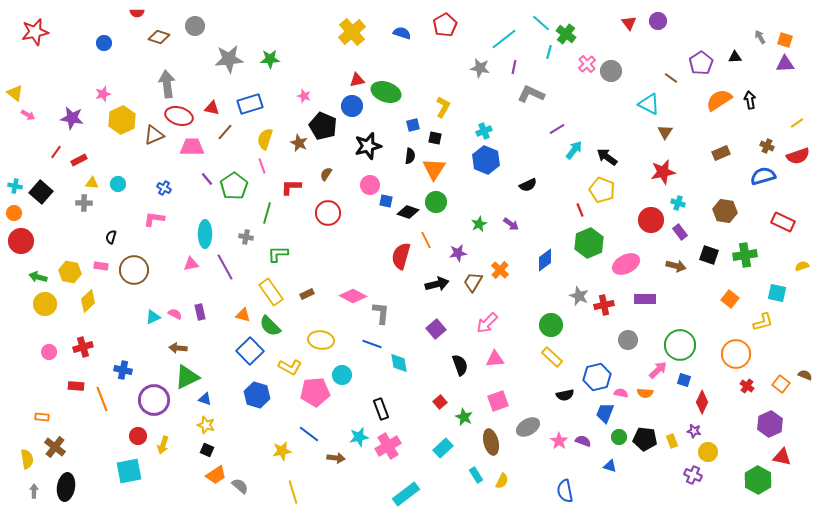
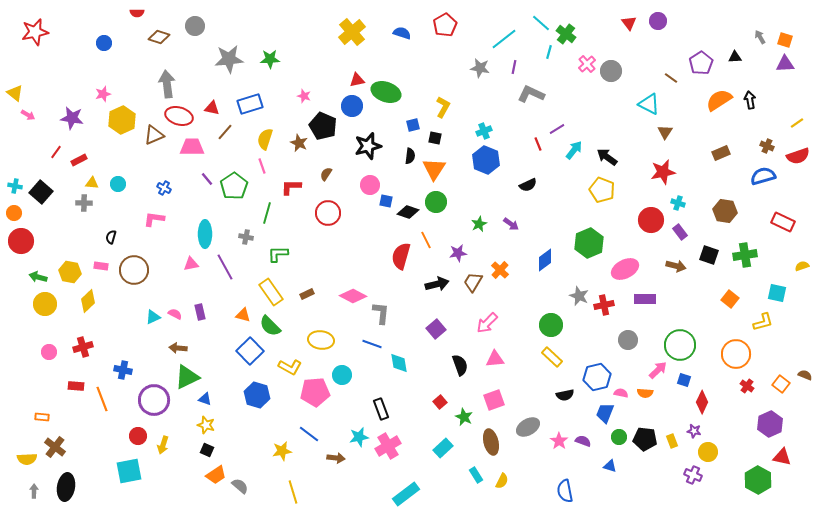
red line at (580, 210): moved 42 px left, 66 px up
pink ellipse at (626, 264): moved 1 px left, 5 px down
pink square at (498, 401): moved 4 px left, 1 px up
yellow semicircle at (27, 459): rotated 96 degrees clockwise
